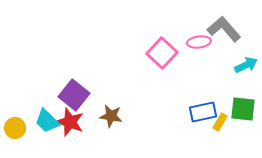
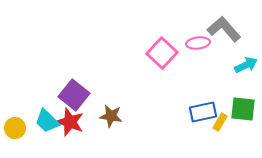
pink ellipse: moved 1 px left, 1 px down
